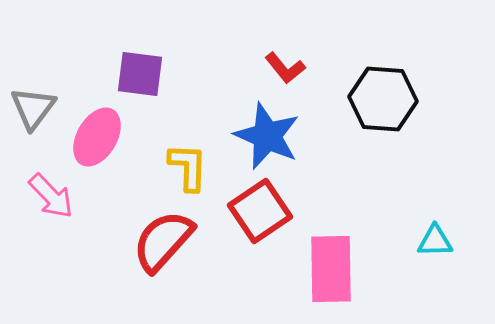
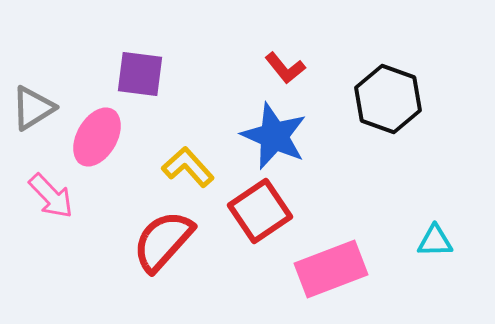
black hexagon: moved 5 px right; rotated 16 degrees clockwise
gray triangle: rotated 21 degrees clockwise
blue star: moved 7 px right
yellow L-shape: rotated 44 degrees counterclockwise
pink rectangle: rotated 70 degrees clockwise
